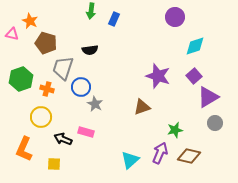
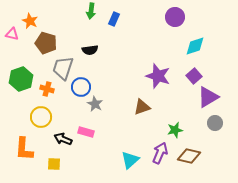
orange L-shape: rotated 20 degrees counterclockwise
